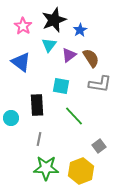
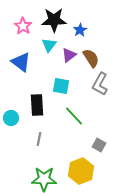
black star: rotated 20 degrees clockwise
gray L-shape: rotated 110 degrees clockwise
gray square: moved 1 px up; rotated 24 degrees counterclockwise
green star: moved 2 px left, 11 px down
